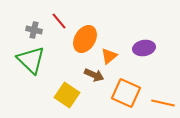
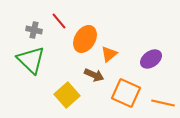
purple ellipse: moved 7 px right, 11 px down; rotated 25 degrees counterclockwise
orange triangle: moved 2 px up
yellow square: rotated 15 degrees clockwise
